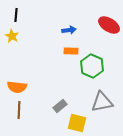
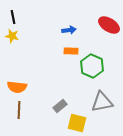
black line: moved 3 px left, 2 px down; rotated 16 degrees counterclockwise
yellow star: rotated 16 degrees counterclockwise
